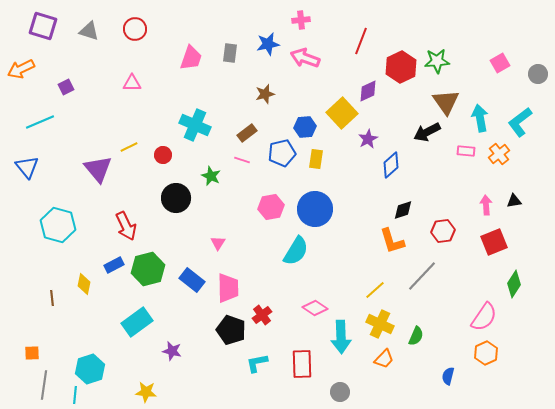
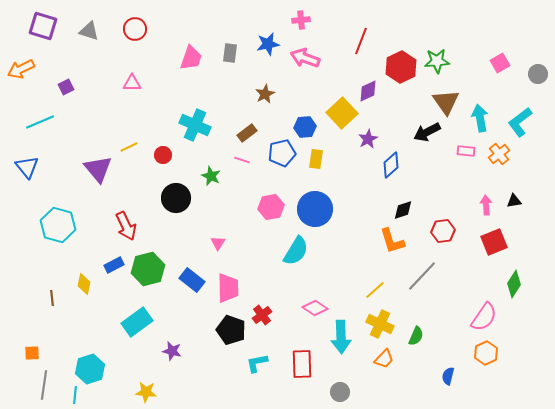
brown star at (265, 94): rotated 12 degrees counterclockwise
